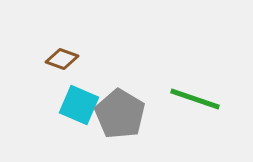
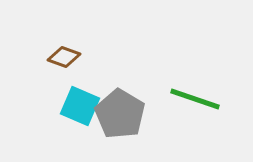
brown diamond: moved 2 px right, 2 px up
cyan square: moved 1 px right, 1 px down
